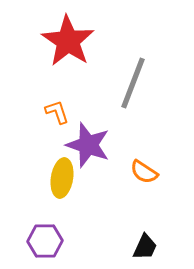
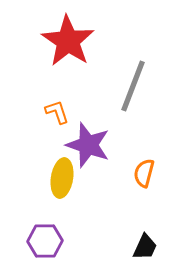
gray line: moved 3 px down
orange semicircle: moved 1 px down; rotated 72 degrees clockwise
